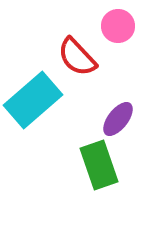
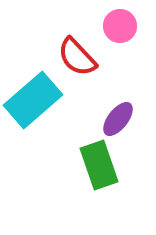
pink circle: moved 2 px right
